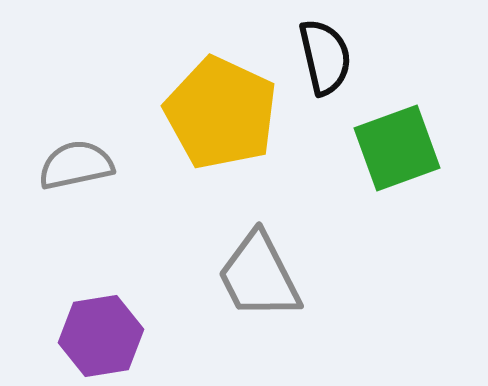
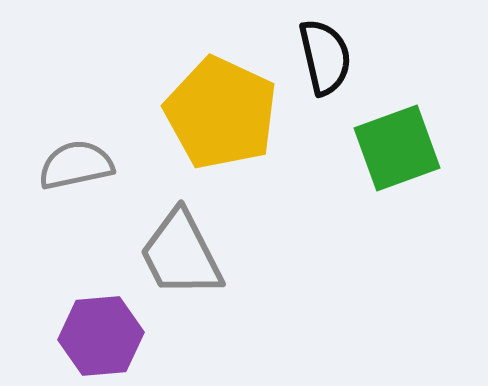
gray trapezoid: moved 78 px left, 22 px up
purple hexagon: rotated 4 degrees clockwise
